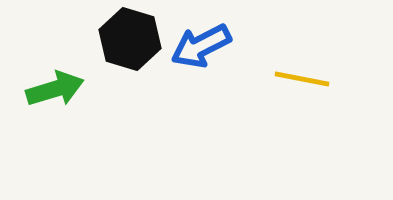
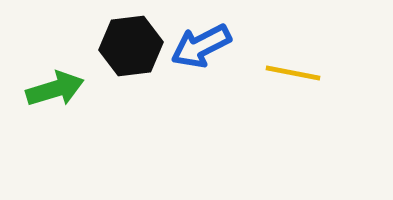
black hexagon: moved 1 px right, 7 px down; rotated 24 degrees counterclockwise
yellow line: moved 9 px left, 6 px up
